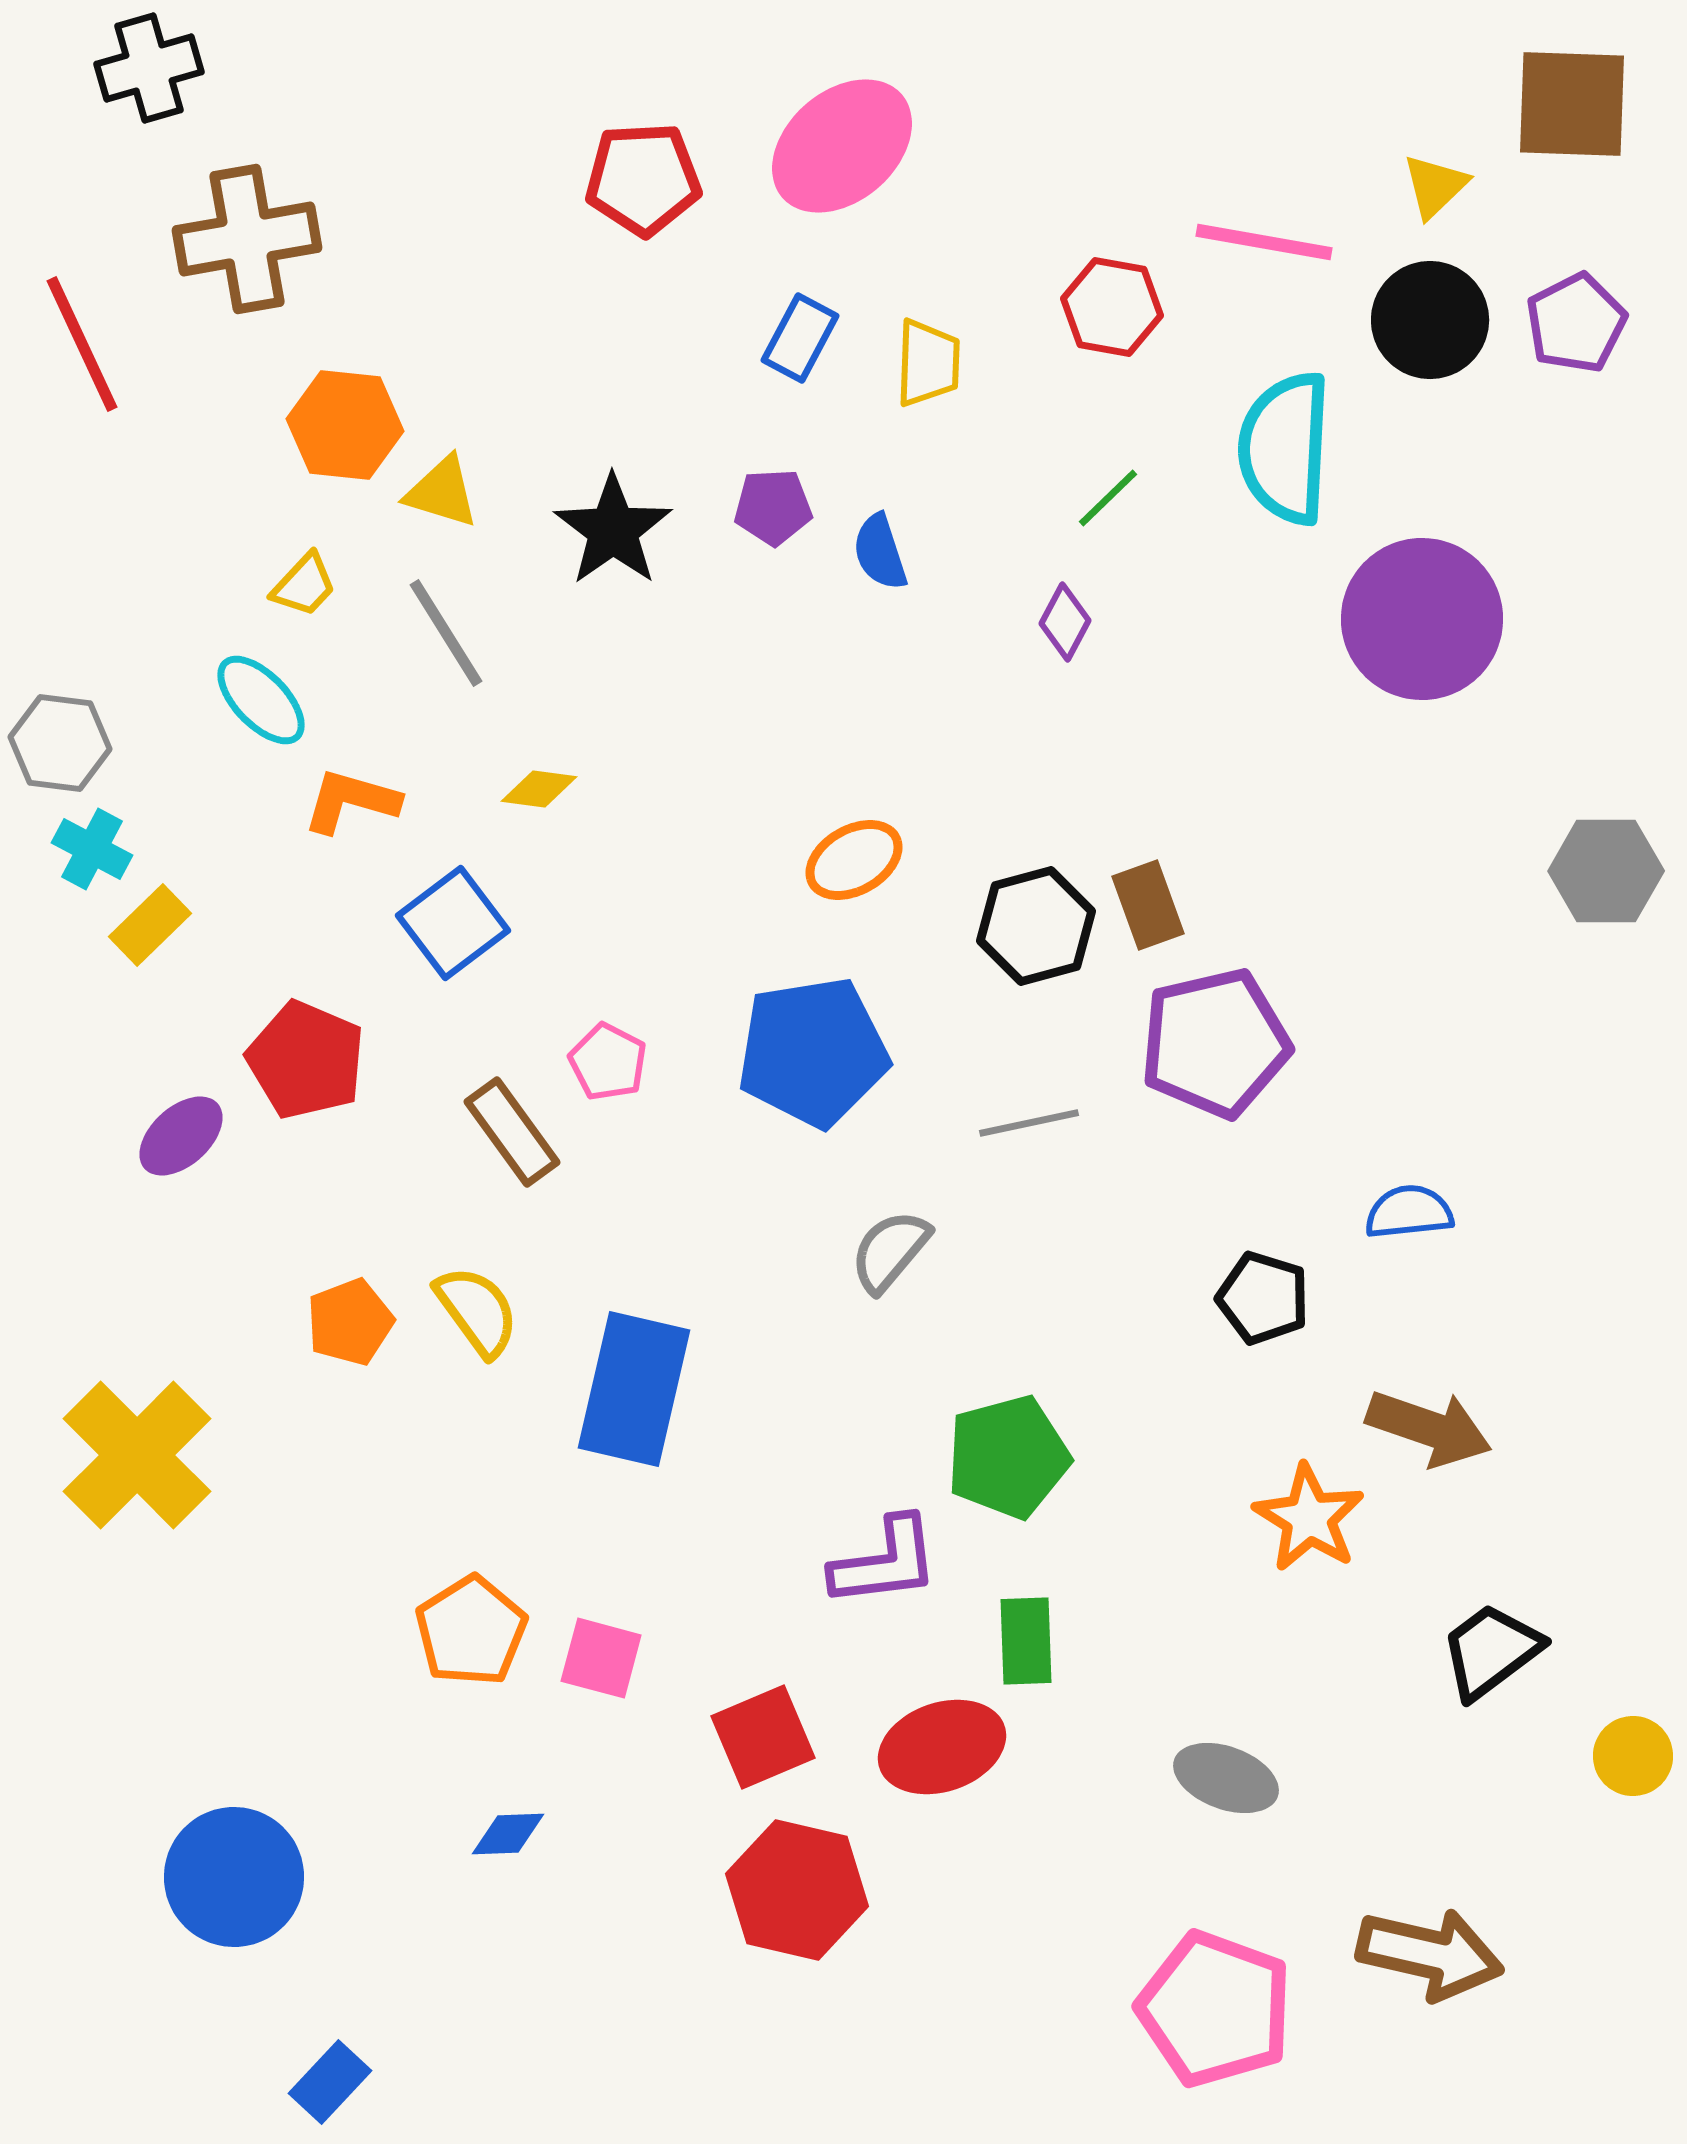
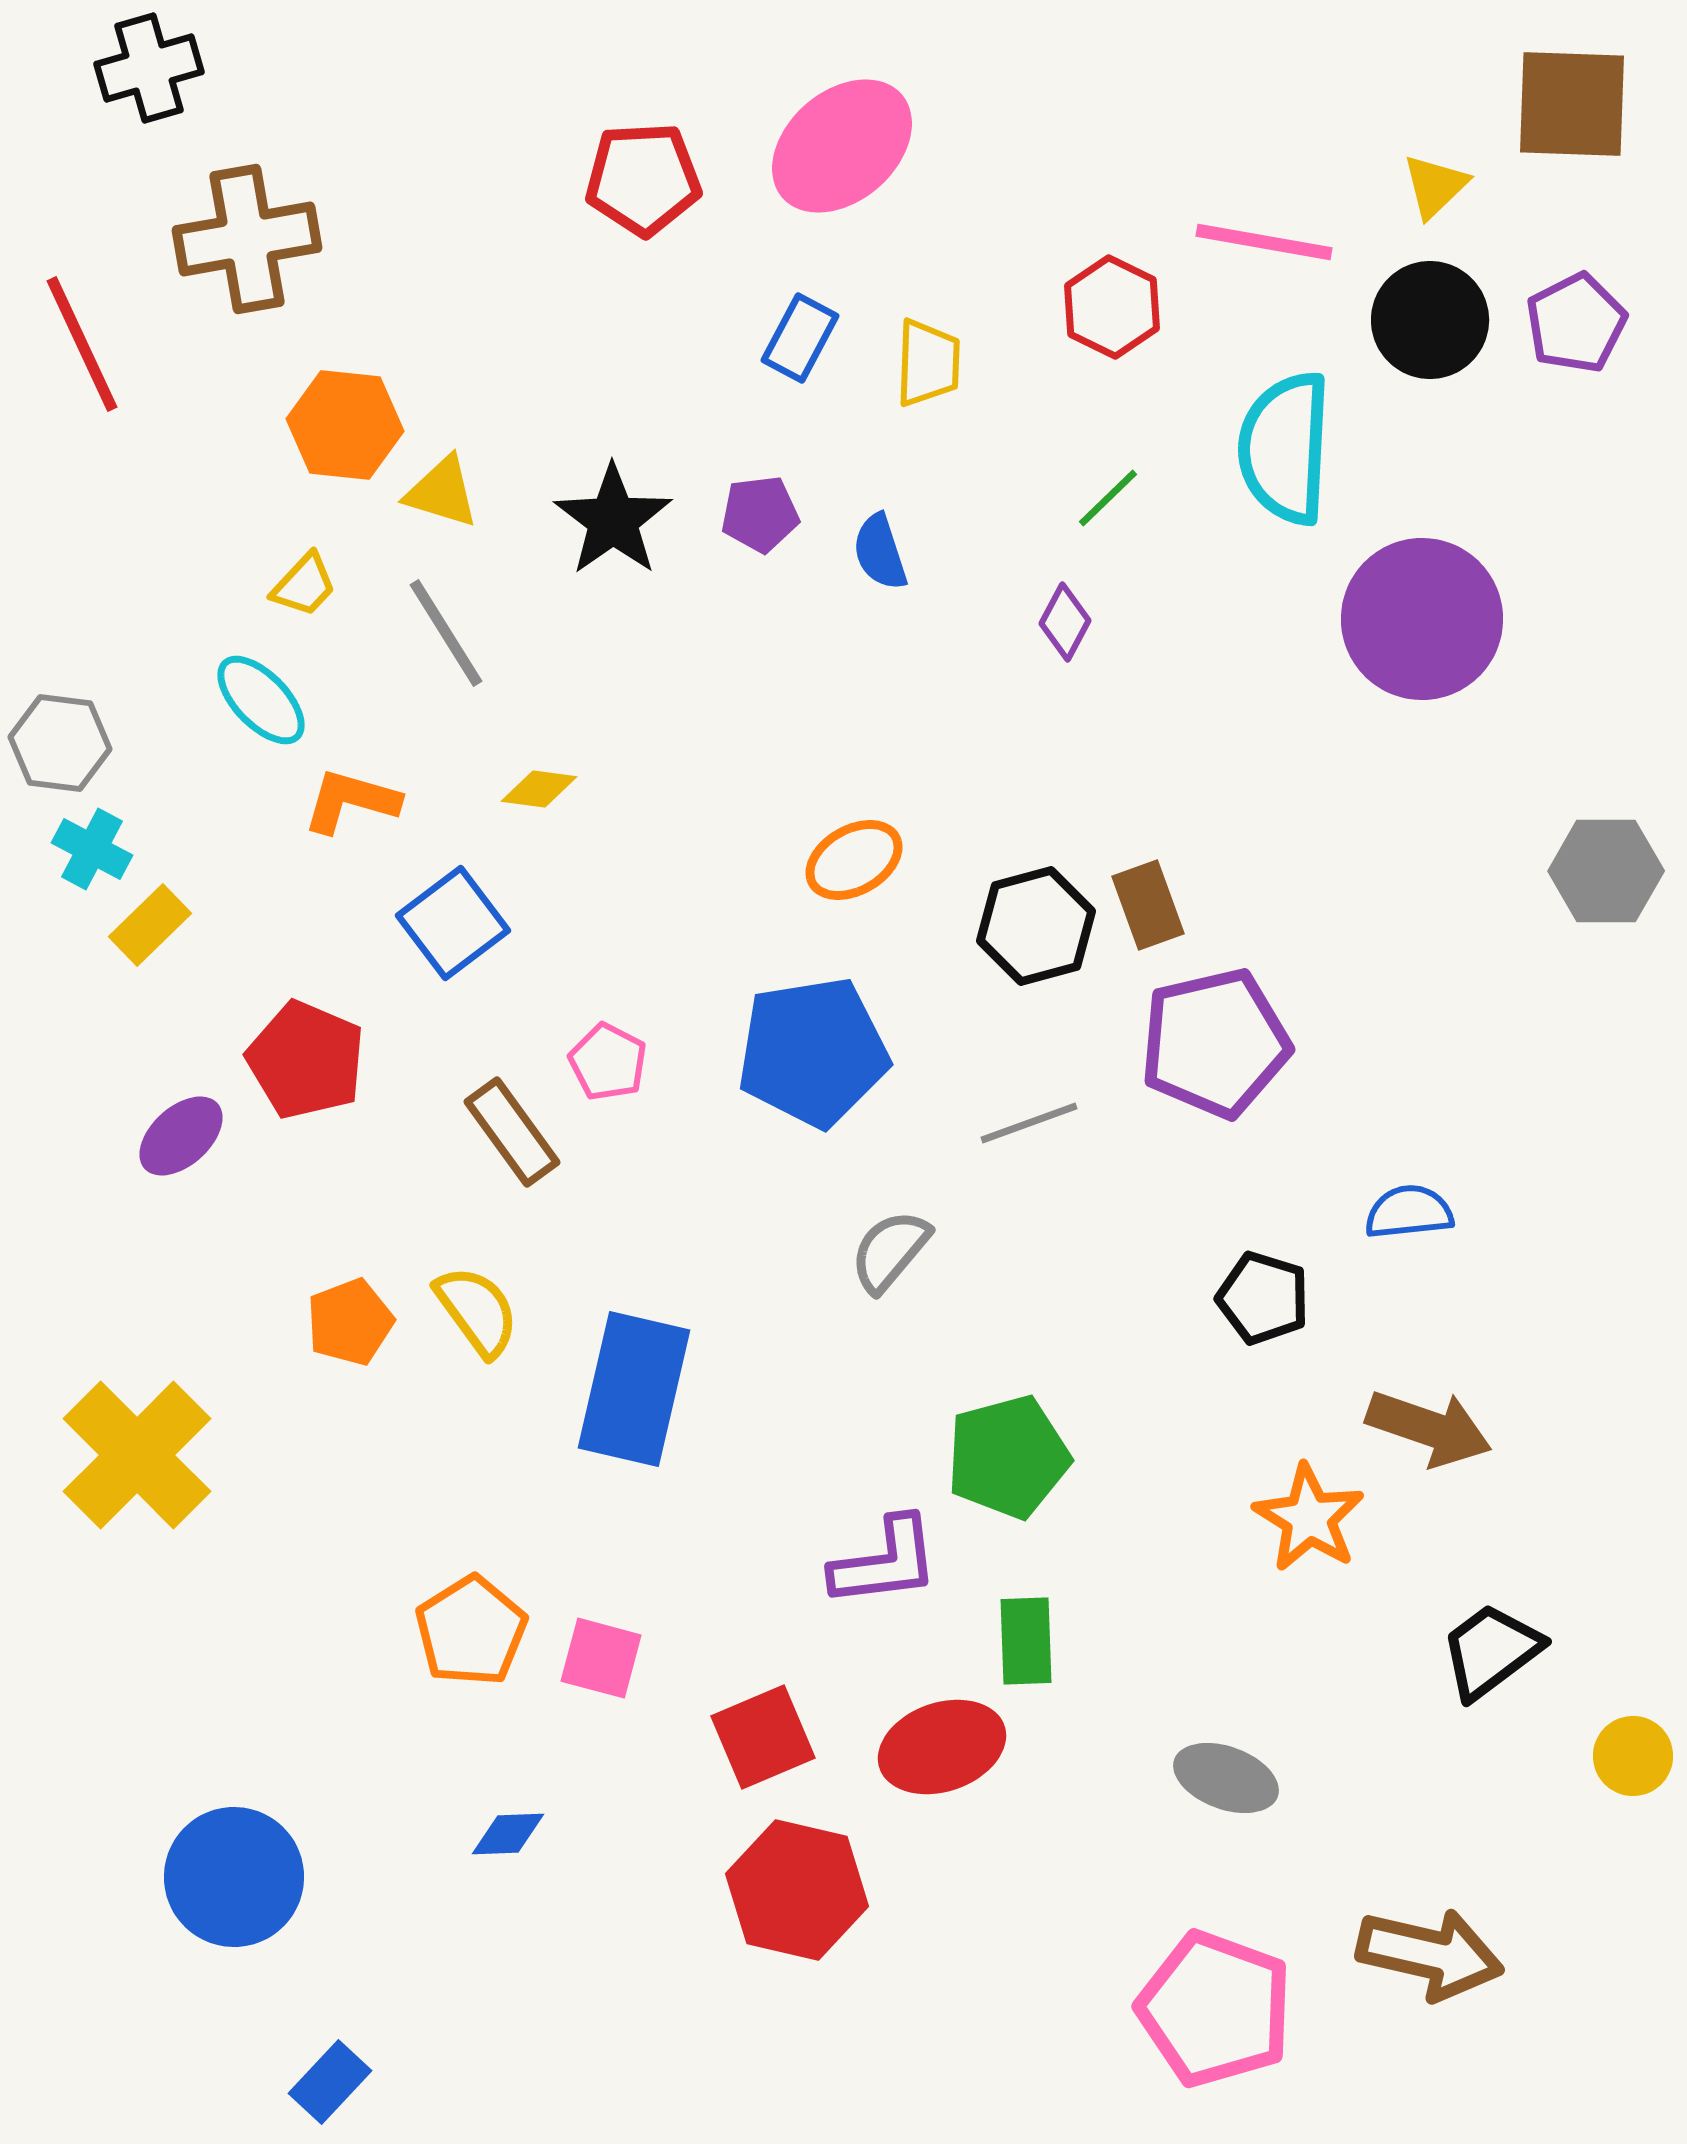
red hexagon at (1112, 307): rotated 16 degrees clockwise
purple pentagon at (773, 507): moved 13 px left, 7 px down; rotated 4 degrees counterclockwise
black star at (613, 530): moved 10 px up
gray line at (1029, 1123): rotated 8 degrees counterclockwise
